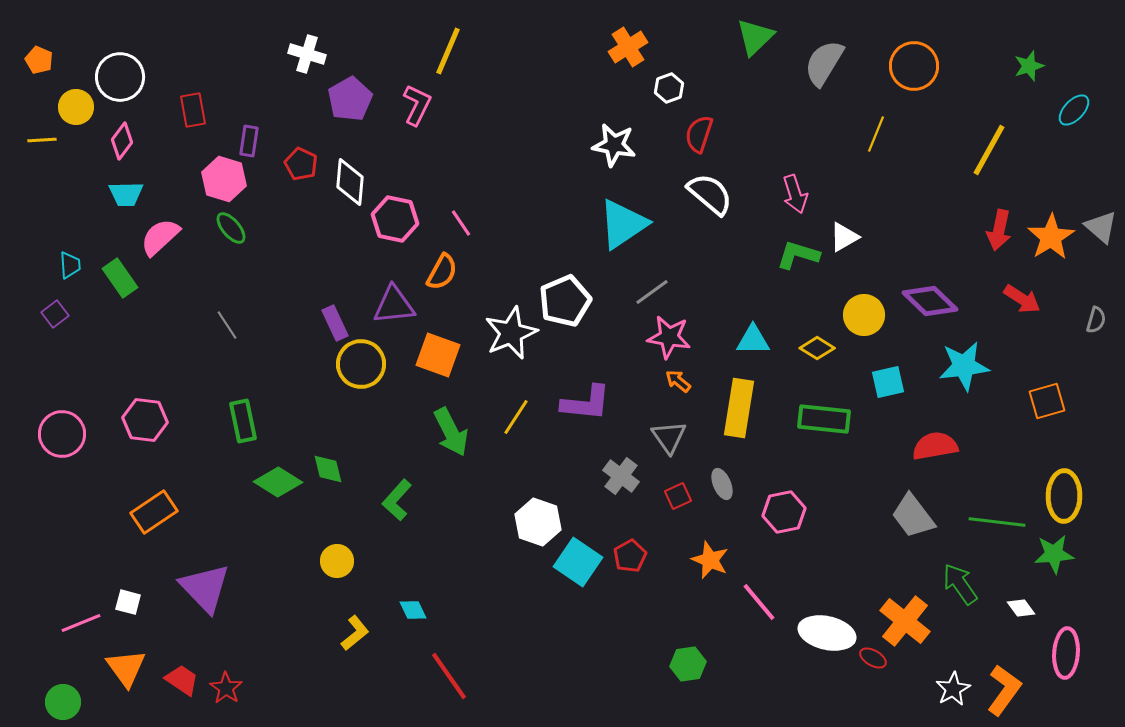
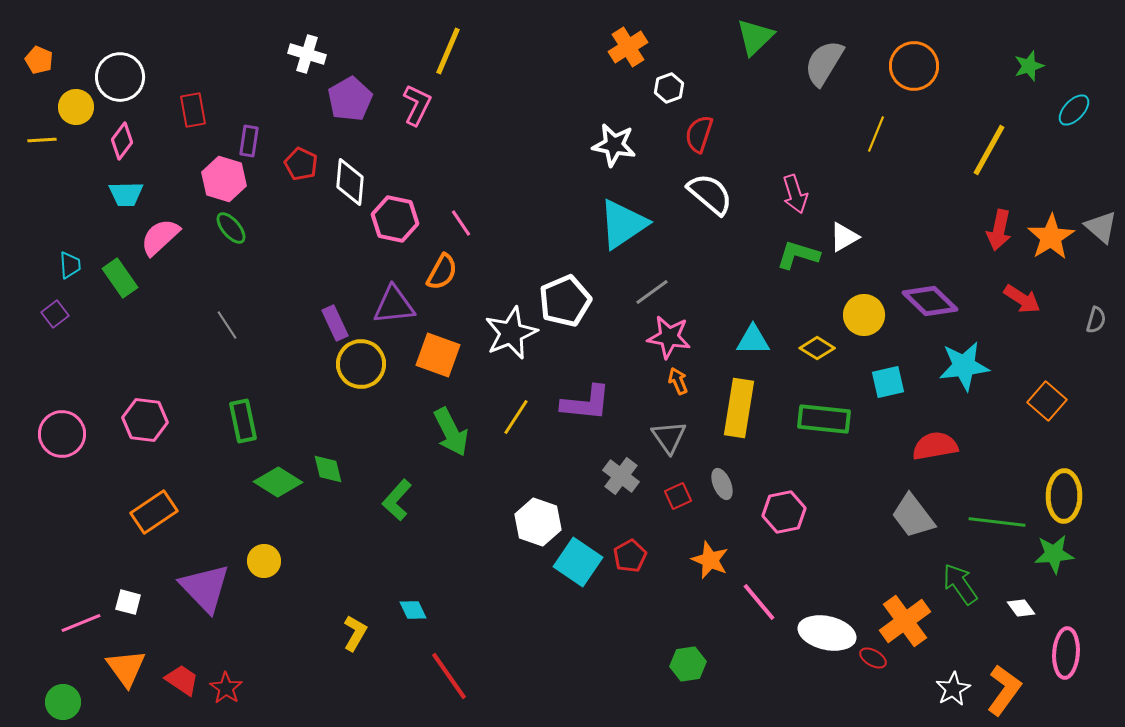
orange arrow at (678, 381): rotated 28 degrees clockwise
orange square at (1047, 401): rotated 33 degrees counterclockwise
yellow circle at (337, 561): moved 73 px left
orange cross at (905, 621): rotated 15 degrees clockwise
yellow L-shape at (355, 633): rotated 21 degrees counterclockwise
